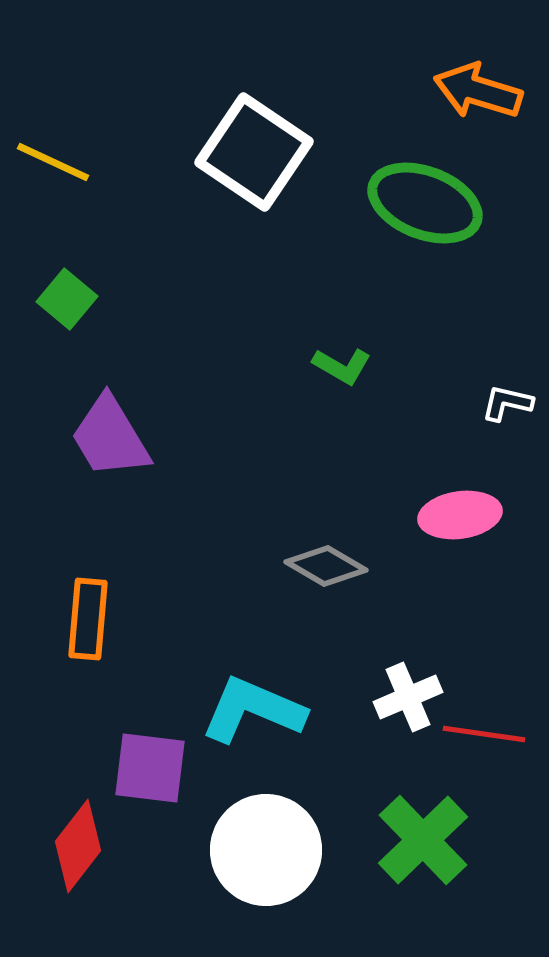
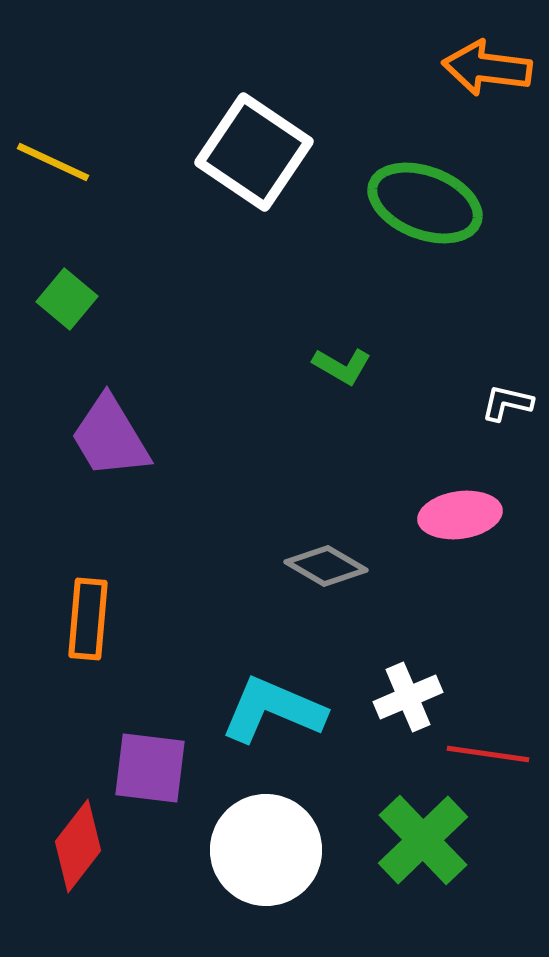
orange arrow: moved 9 px right, 23 px up; rotated 10 degrees counterclockwise
cyan L-shape: moved 20 px right
red line: moved 4 px right, 20 px down
